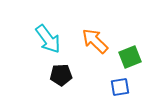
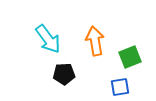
orange arrow: rotated 36 degrees clockwise
black pentagon: moved 3 px right, 1 px up
